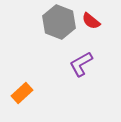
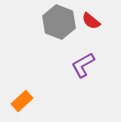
purple L-shape: moved 2 px right, 1 px down
orange rectangle: moved 8 px down
